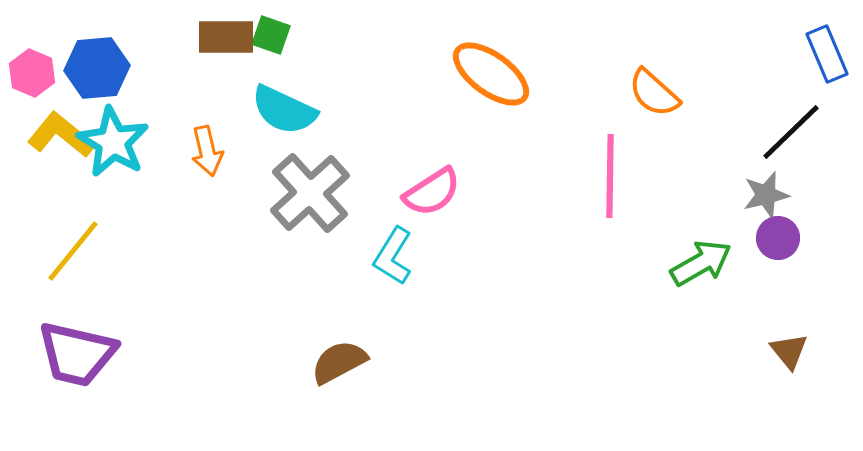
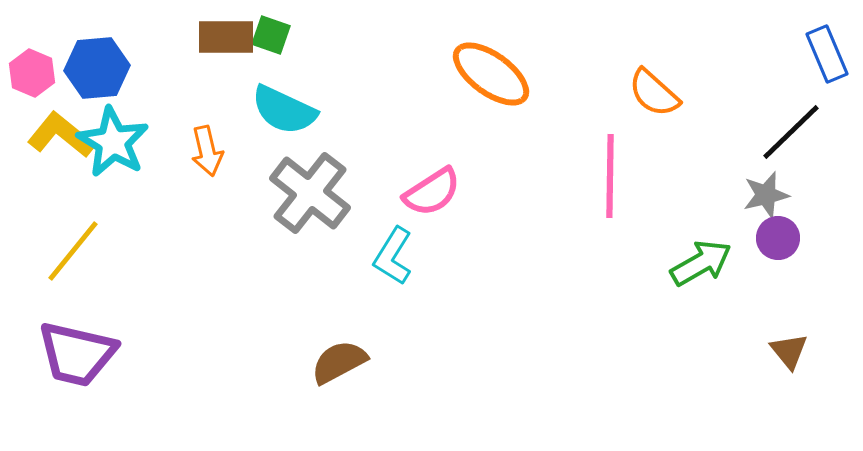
gray cross: rotated 10 degrees counterclockwise
